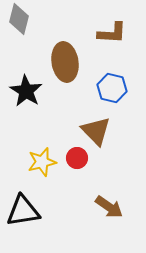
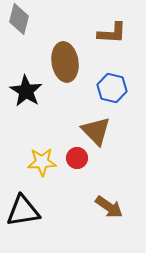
yellow star: rotated 12 degrees clockwise
